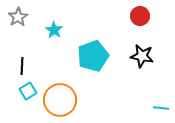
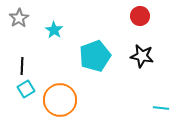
gray star: moved 1 px right, 1 px down
cyan pentagon: moved 2 px right
cyan square: moved 2 px left, 2 px up
